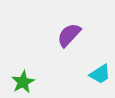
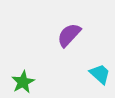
cyan trapezoid: rotated 105 degrees counterclockwise
